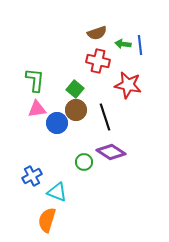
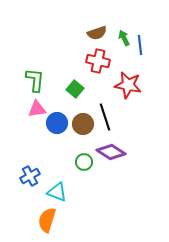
green arrow: moved 1 px right, 6 px up; rotated 56 degrees clockwise
brown circle: moved 7 px right, 14 px down
blue cross: moved 2 px left
